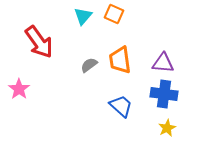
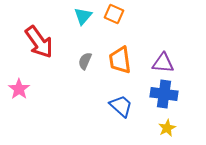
gray semicircle: moved 4 px left, 4 px up; rotated 30 degrees counterclockwise
